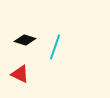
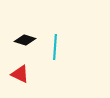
cyan line: rotated 15 degrees counterclockwise
